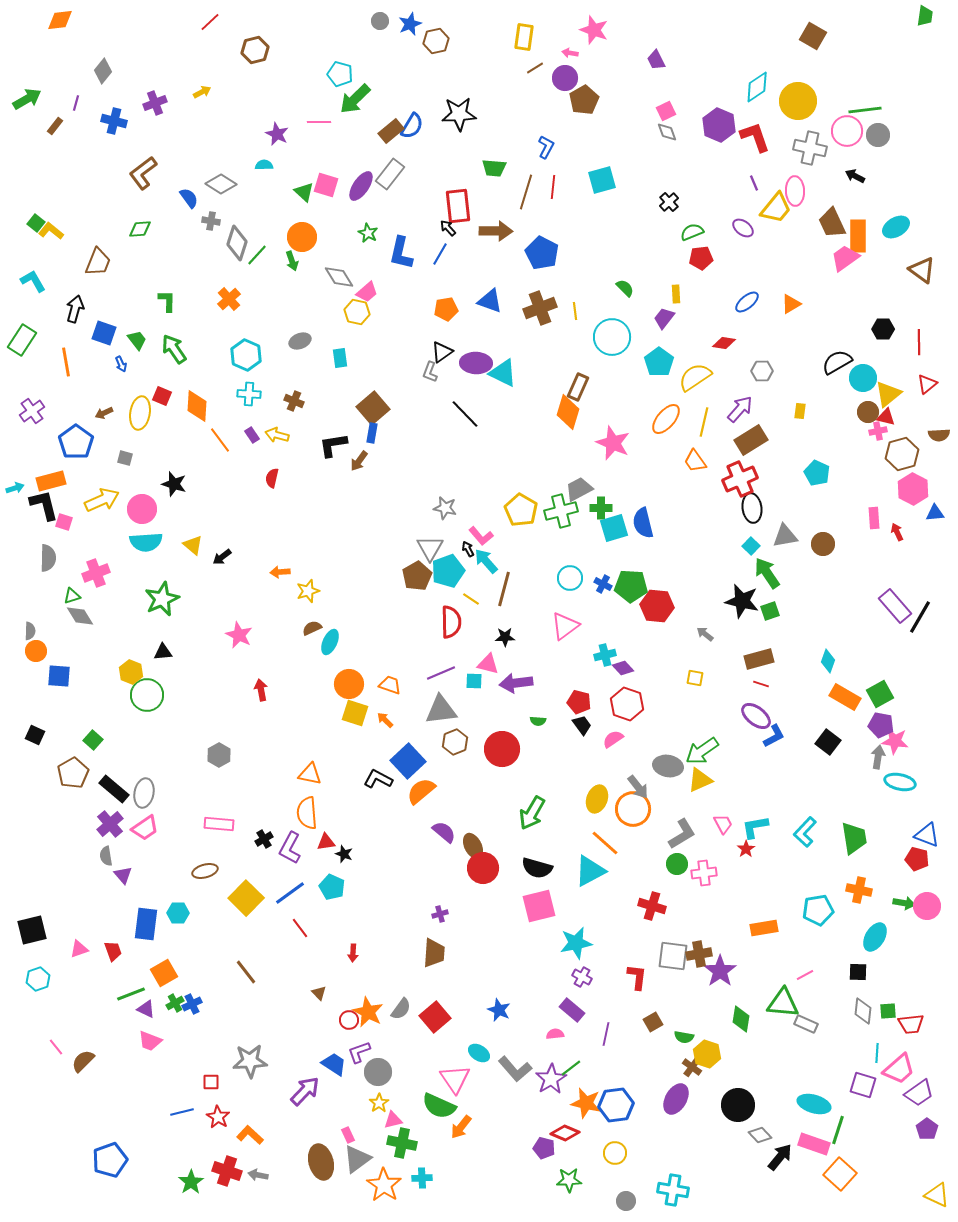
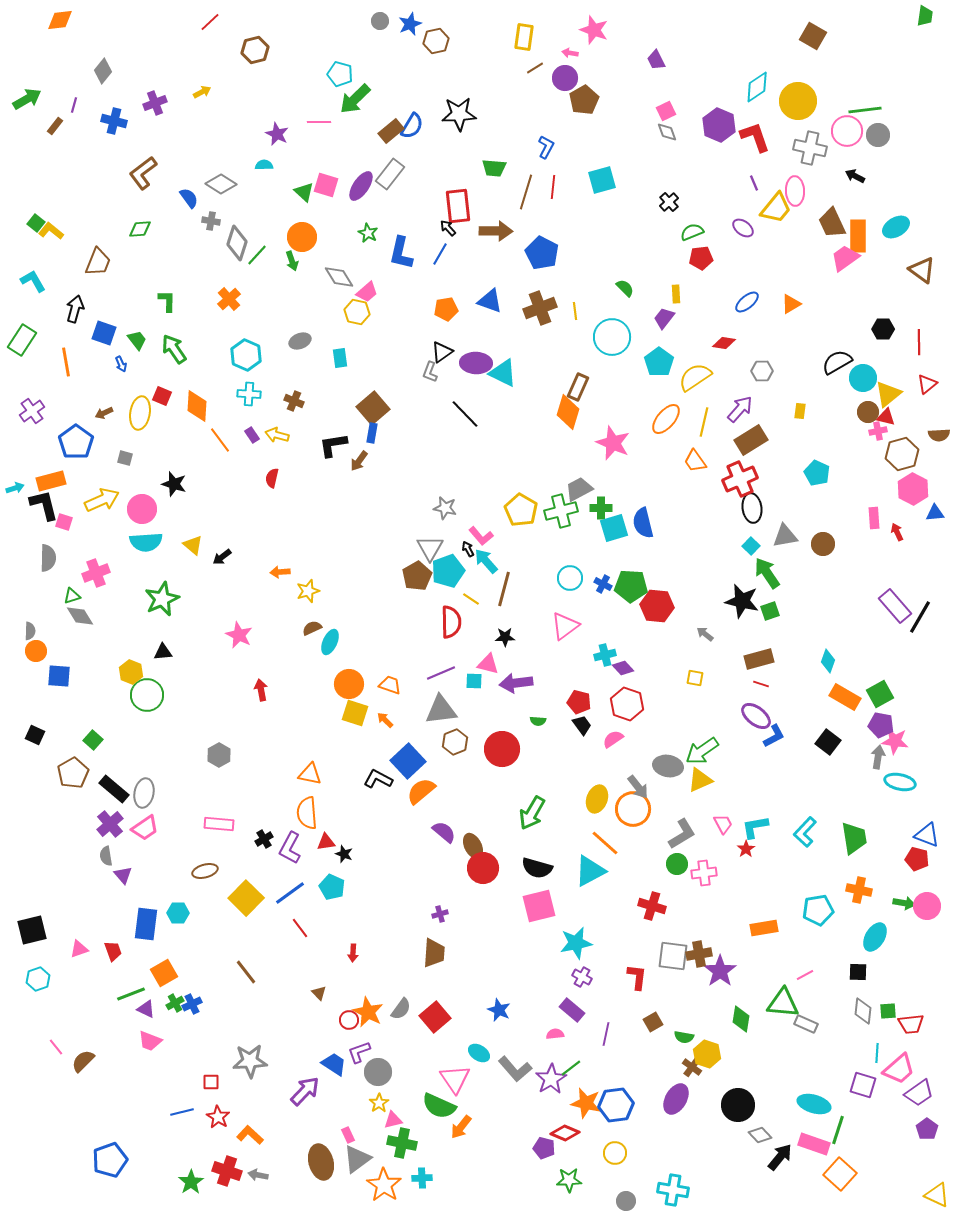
purple line at (76, 103): moved 2 px left, 2 px down
